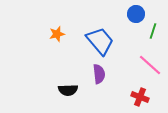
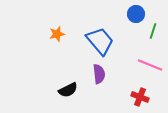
pink line: rotated 20 degrees counterclockwise
black semicircle: rotated 24 degrees counterclockwise
